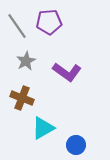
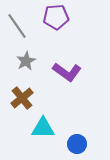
purple pentagon: moved 7 px right, 5 px up
brown cross: rotated 30 degrees clockwise
cyan triangle: rotated 30 degrees clockwise
blue circle: moved 1 px right, 1 px up
